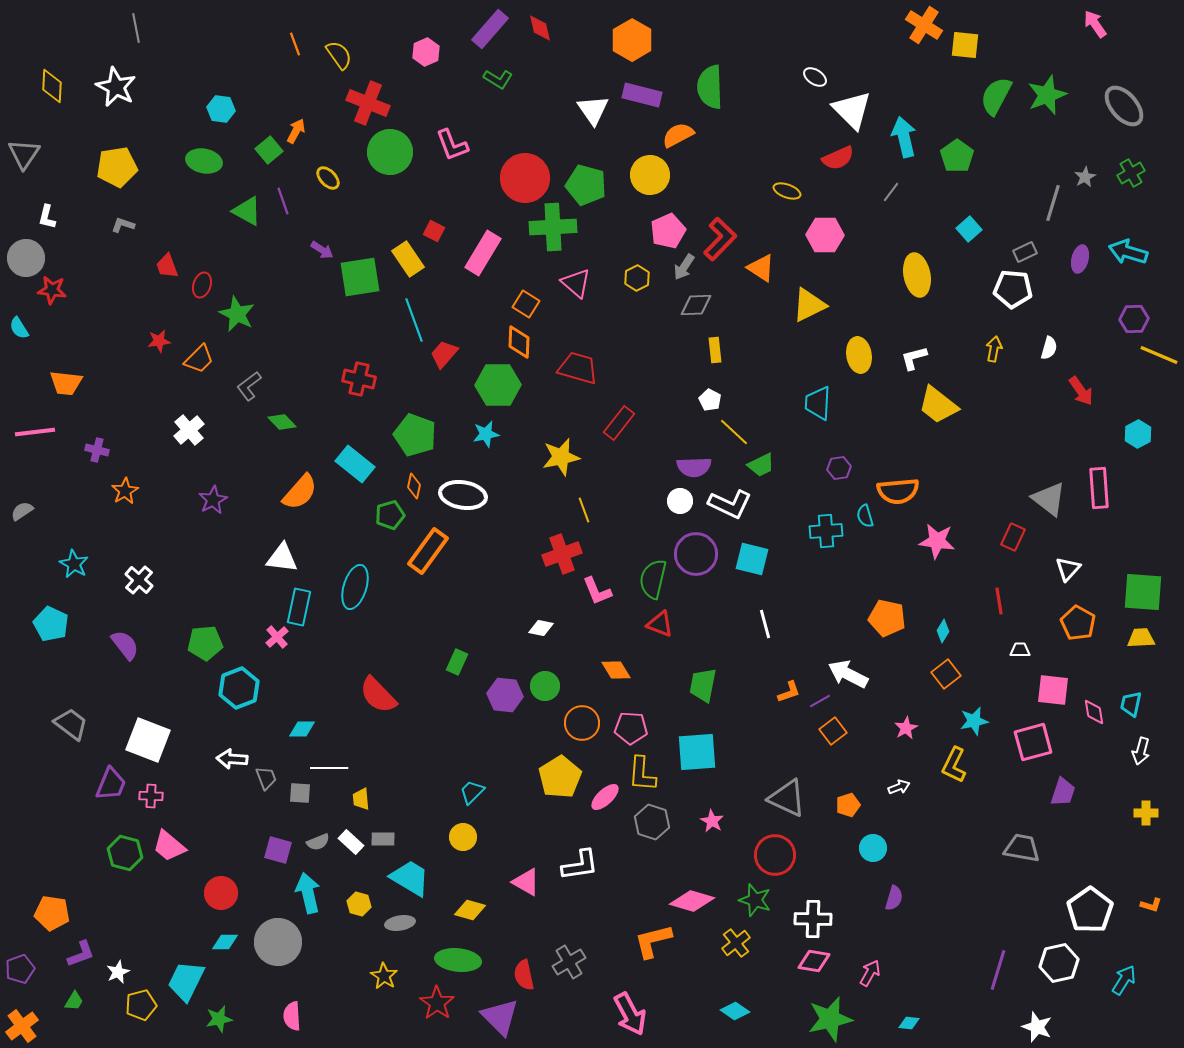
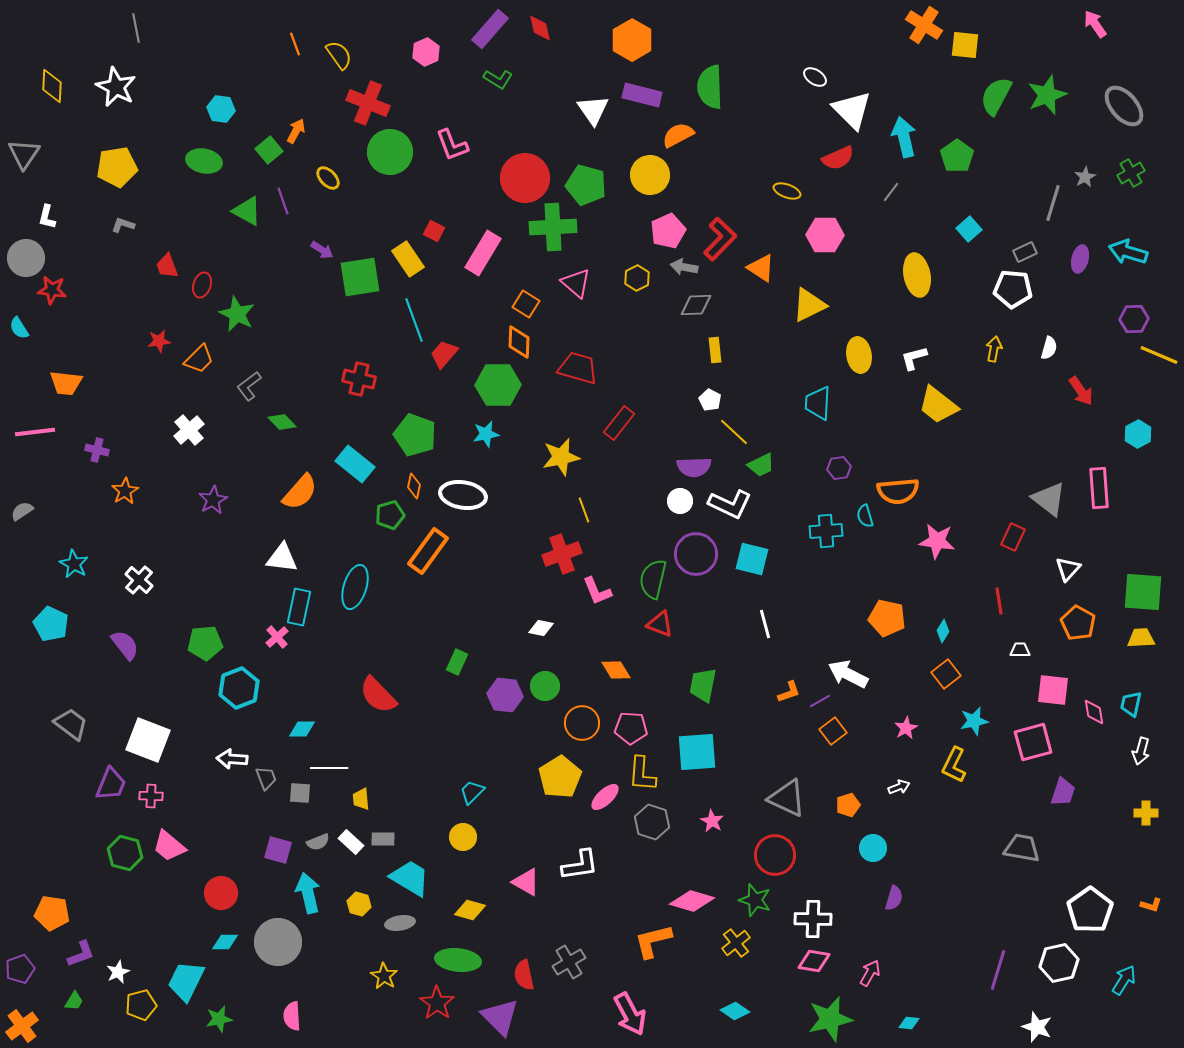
gray arrow at (684, 267): rotated 68 degrees clockwise
